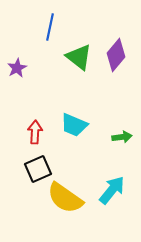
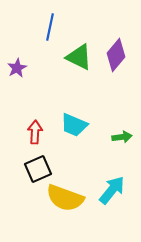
green triangle: rotated 12 degrees counterclockwise
yellow semicircle: rotated 15 degrees counterclockwise
